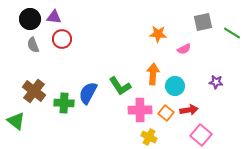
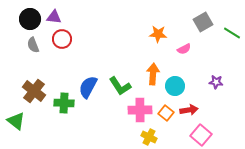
gray square: rotated 18 degrees counterclockwise
blue semicircle: moved 6 px up
